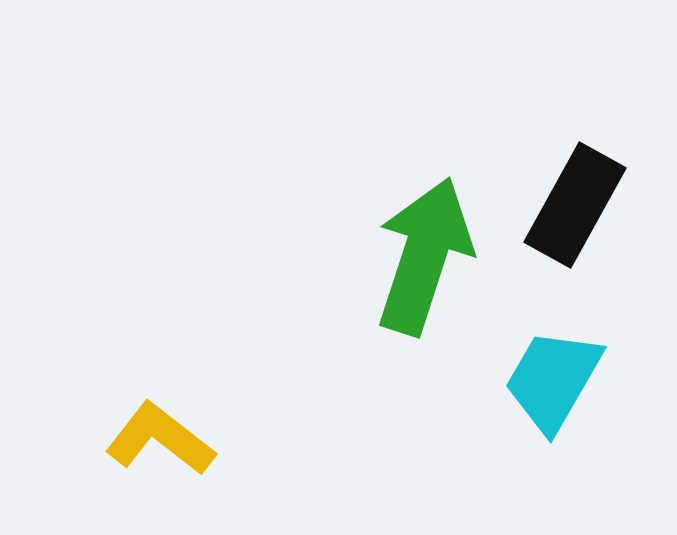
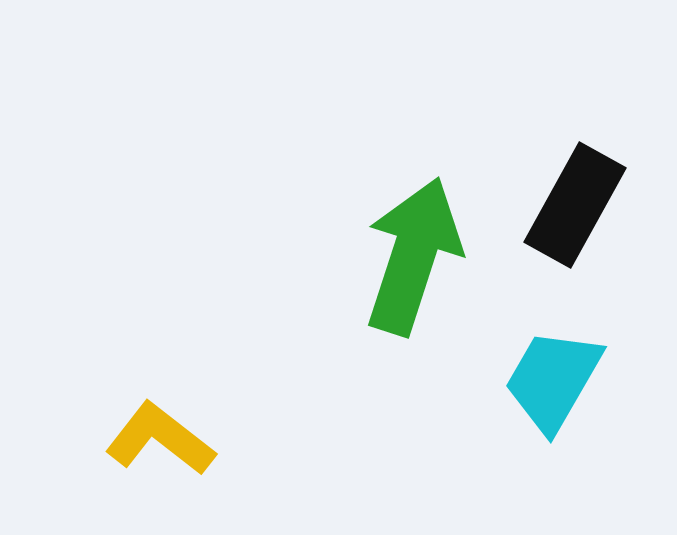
green arrow: moved 11 px left
